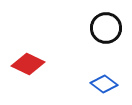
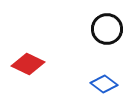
black circle: moved 1 px right, 1 px down
